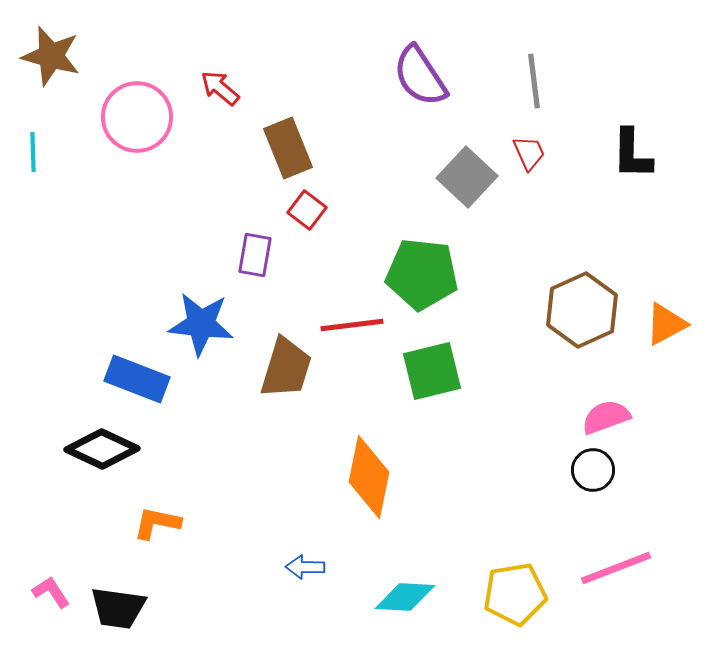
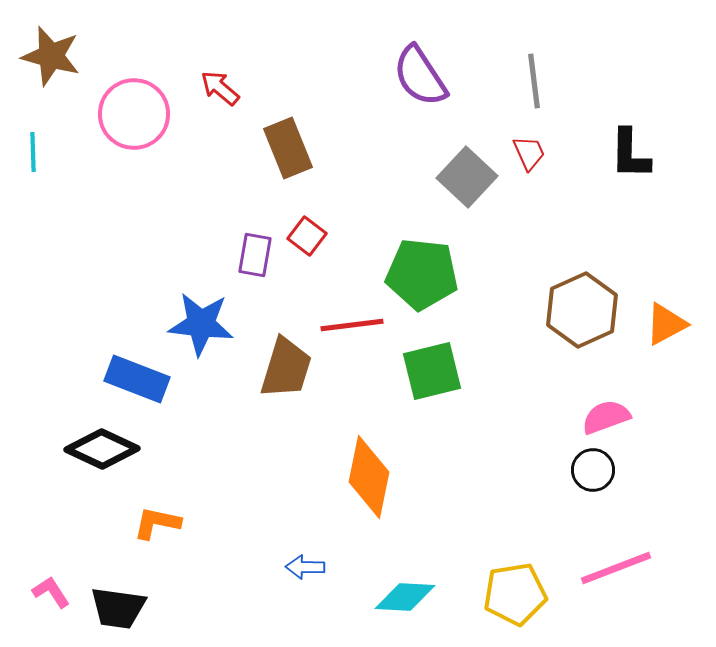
pink circle: moved 3 px left, 3 px up
black L-shape: moved 2 px left
red square: moved 26 px down
